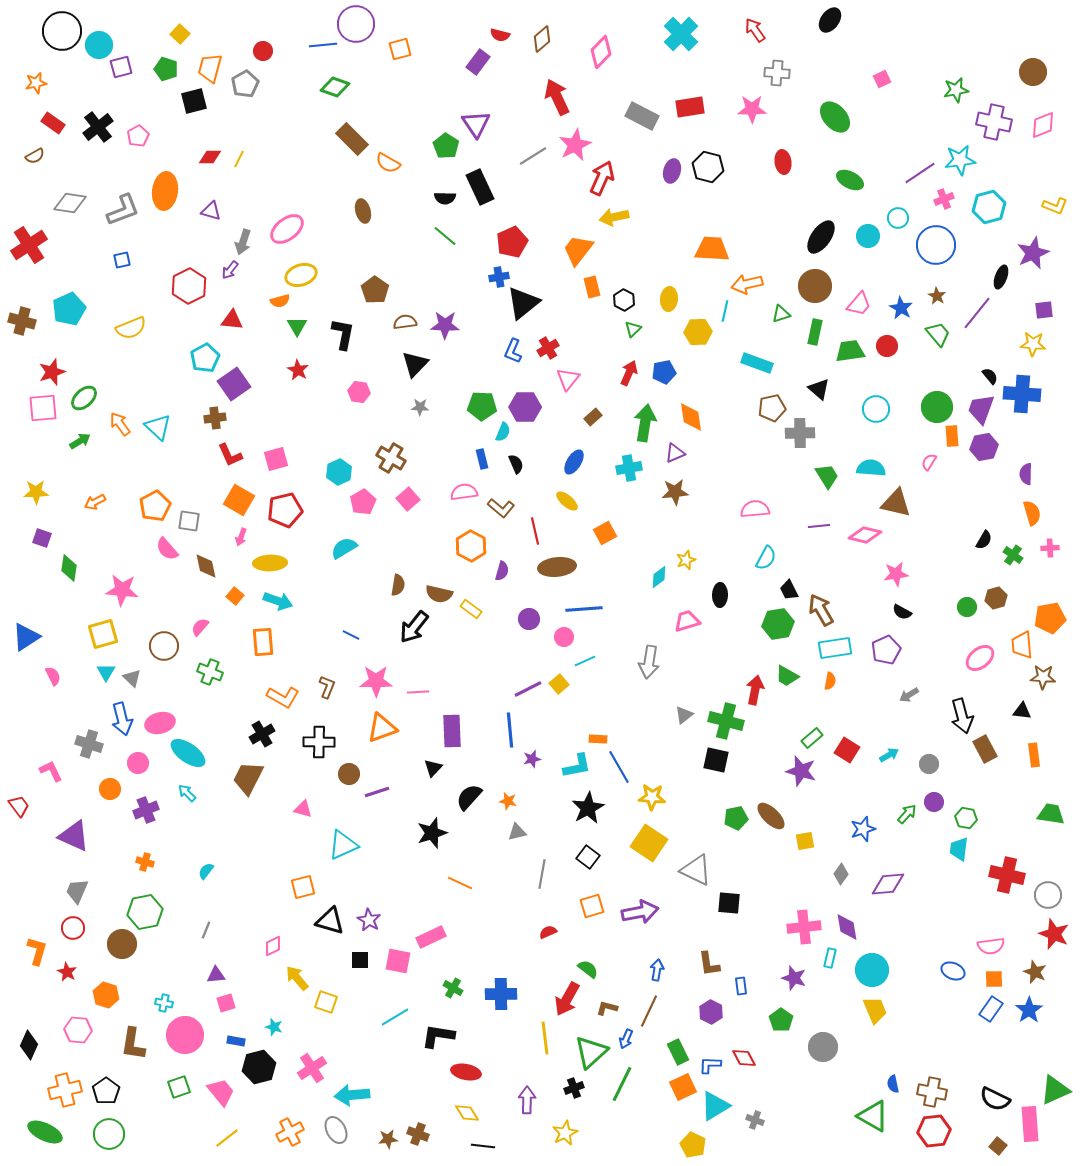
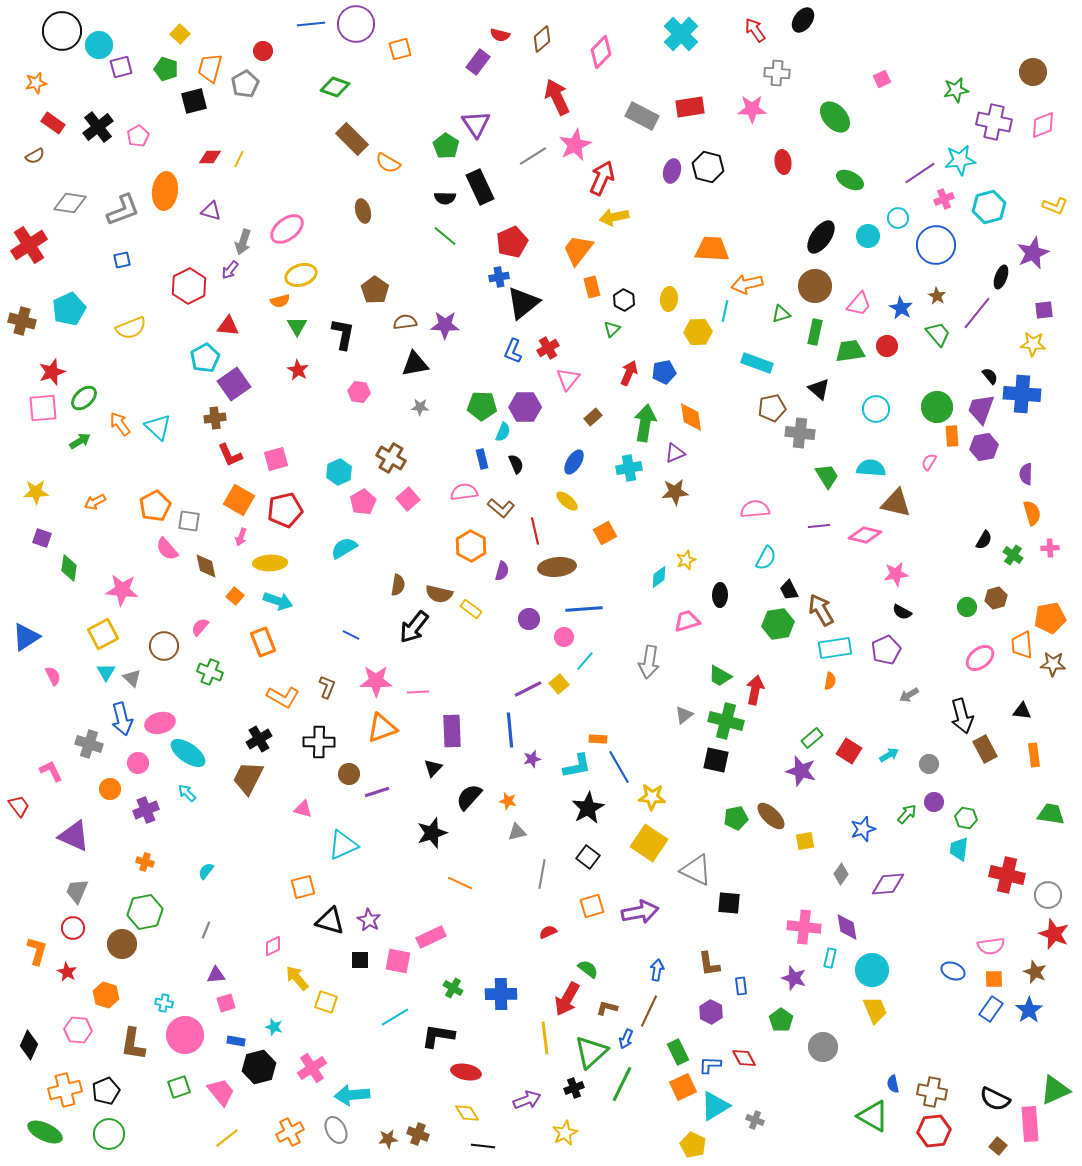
black ellipse at (830, 20): moved 27 px left
blue line at (323, 45): moved 12 px left, 21 px up
red triangle at (232, 320): moved 4 px left, 6 px down
green triangle at (633, 329): moved 21 px left
black triangle at (415, 364): rotated 36 degrees clockwise
gray cross at (800, 433): rotated 8 degrees clockwise
yellow square at (103, 634): rotated 12 degrees counterclockwise
orange rectangle at (263, 642): rotated 16 degrees counterclockwise
cyan line at (585, 661): rotated 25 degrees counterclockwise
green trapezoid at (787, 676): moved 67 px left
brown star at (1043, 677): moved 10 px right, 13 px up
black cross at (262, 734): moved 3 px left, 5 px down
red square at (847, 750): moved 2 px right, 1 px down
pink cross at (804, 927): rotated 12 degrees clockwise
black pentagon at (106, 1091): rotated 12 degrees clockwise
purple arrow at (527, 1100): rotated 68 degrees clockwise
